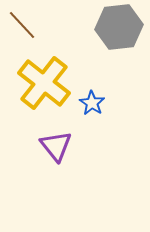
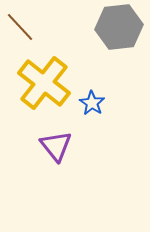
brown line: moved 2 px left, 2 px down
